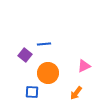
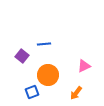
purple square: moved 3 px left, 1 px down
orange circle: moved 2 px down
blue square: rotated 24 degrees counterclockwise
